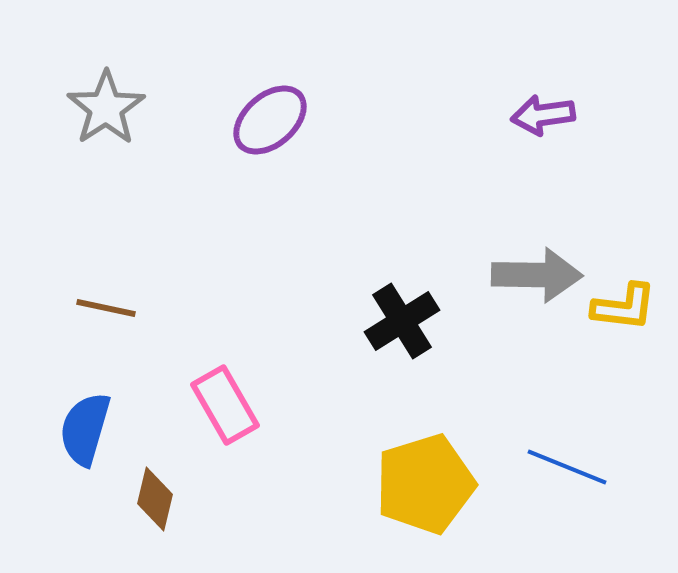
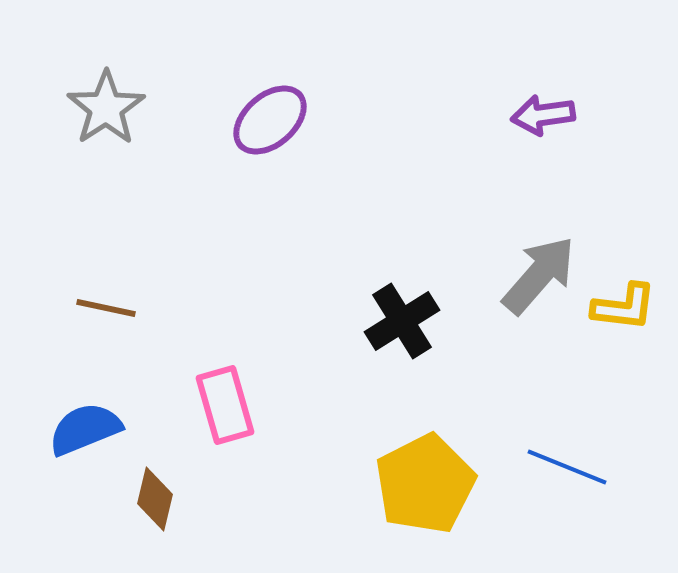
gray arrow: moved 2 px right; rotated 50 degrees counterclockwise
pink rectangle: rotated 14 degrees clockwise
blue semicircle: rotated 52 degrees clockwise
yellow pentagon: rotated 10 degrees counterclockwise
